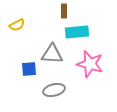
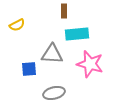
cyan rectangle: moved 2 px down
gray ellipse: moved 3 px down
